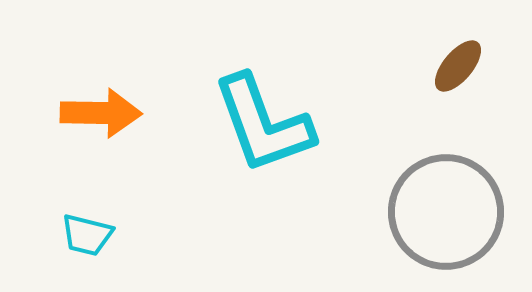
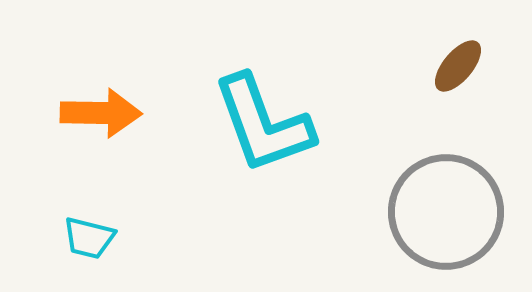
cyan trapezoid: moved 2 px right, 3 px down
